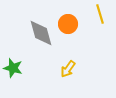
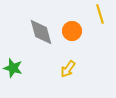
orange circle: moved 4 px right, 7 px down
gray diamond: moved 1 px up
